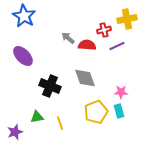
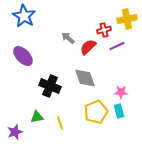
red semicircle: moved 1 px right, 2 px down; rotated 48 degrees counterclockwise
